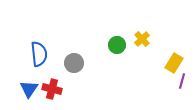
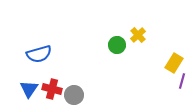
yellow cross: moved 4 px left, 4 px up
blue semicircle: rotated 80 degrees clockwise
gray circle: moved 32 px down
